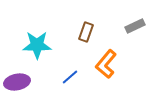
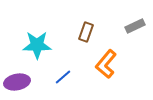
blue line: moved 7 px left
